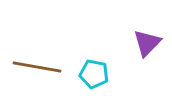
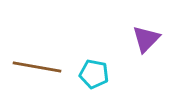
purple triangle: moved 1 px left, 4 px up
